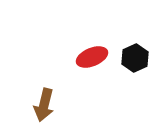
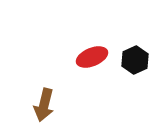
black hexagon: moved 2 px down
